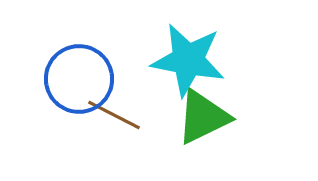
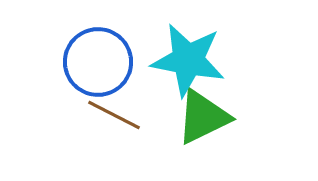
blue circle: moved 19 px right, 17 px up
